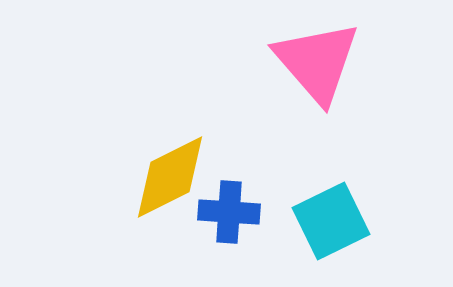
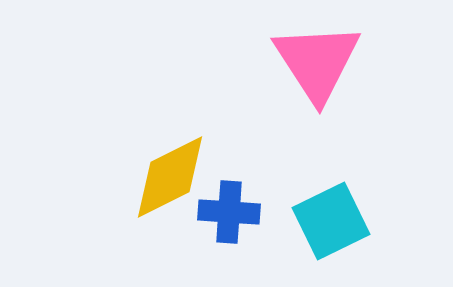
pink triangle: rotated 8 degrees clockwise
